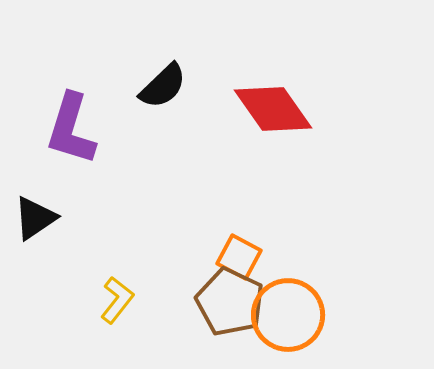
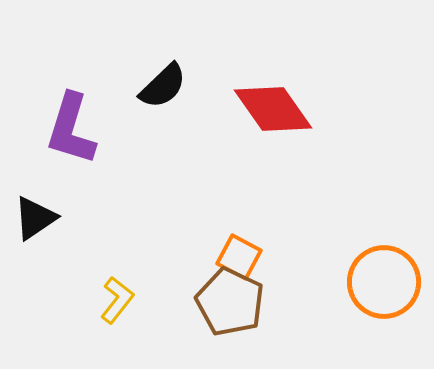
orange circle: moved 96 px right, 33 px up
